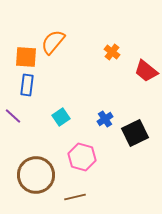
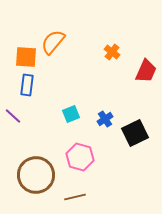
red trapezoid: rotated 105 degrees counterclockwise
cyan square: moved 10 px right, 3 px up; rotated 12 degrees clockwise
pink hexagon: moved 2 px left
